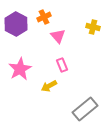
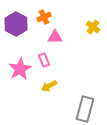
yellow cross: rotated 24 degrees clockwise
pink triangle: moved 3 px left, 1 px down; rotated 49 degrees counterclockwise
pink rectangle: moved 18 px left, 5 px up
gray rectangle: rotated 35 degrees counterclockwise
